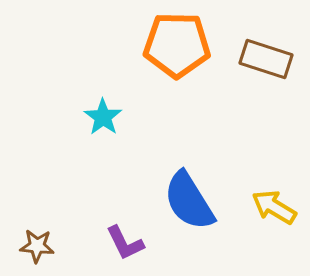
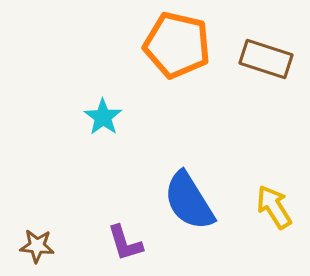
orange pentagon: rotated 12 degrees clockwise
yellow arrow: rotated 27 degrees clockwise
purple L-shape: rotated 9 degrees clockwise
